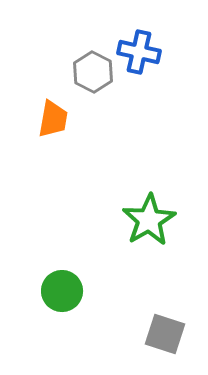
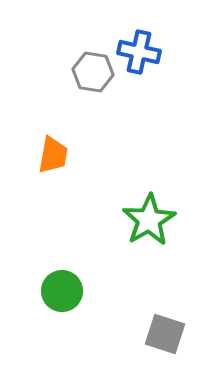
gray hexagon: rotated 18 degrees counterclockwise
orange trapezoid: moved 36 px down
